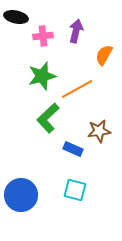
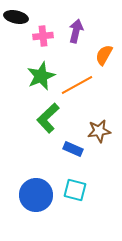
green star: moved 1 px left; rotated 8 degrees counterclockwise
orange line: moved 4 px up
blue circle: moved 15 px right
